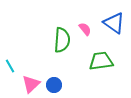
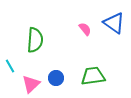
green semicircle: moved 27 px left
green trapezoid: moved 8 px left, 15 px down
blue circle: moved 2 px right, 7 px up
